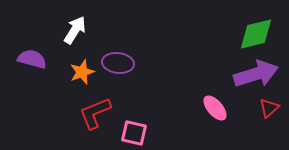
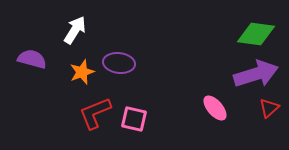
green diamond: rotated 21 degrees clockwise
purple ellipse: moved 1 px right
pink square: moved 14 px up
